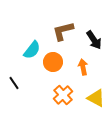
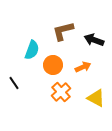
black arrow: rotated 144 degrees clockwise
cyan semicircle: rotated 18 degrees counterclockwise
orange circle: moved 3 px down
orange arrow: rotated 77 degrees clockwise
orange cross: moved 2 px left, 3 px up
